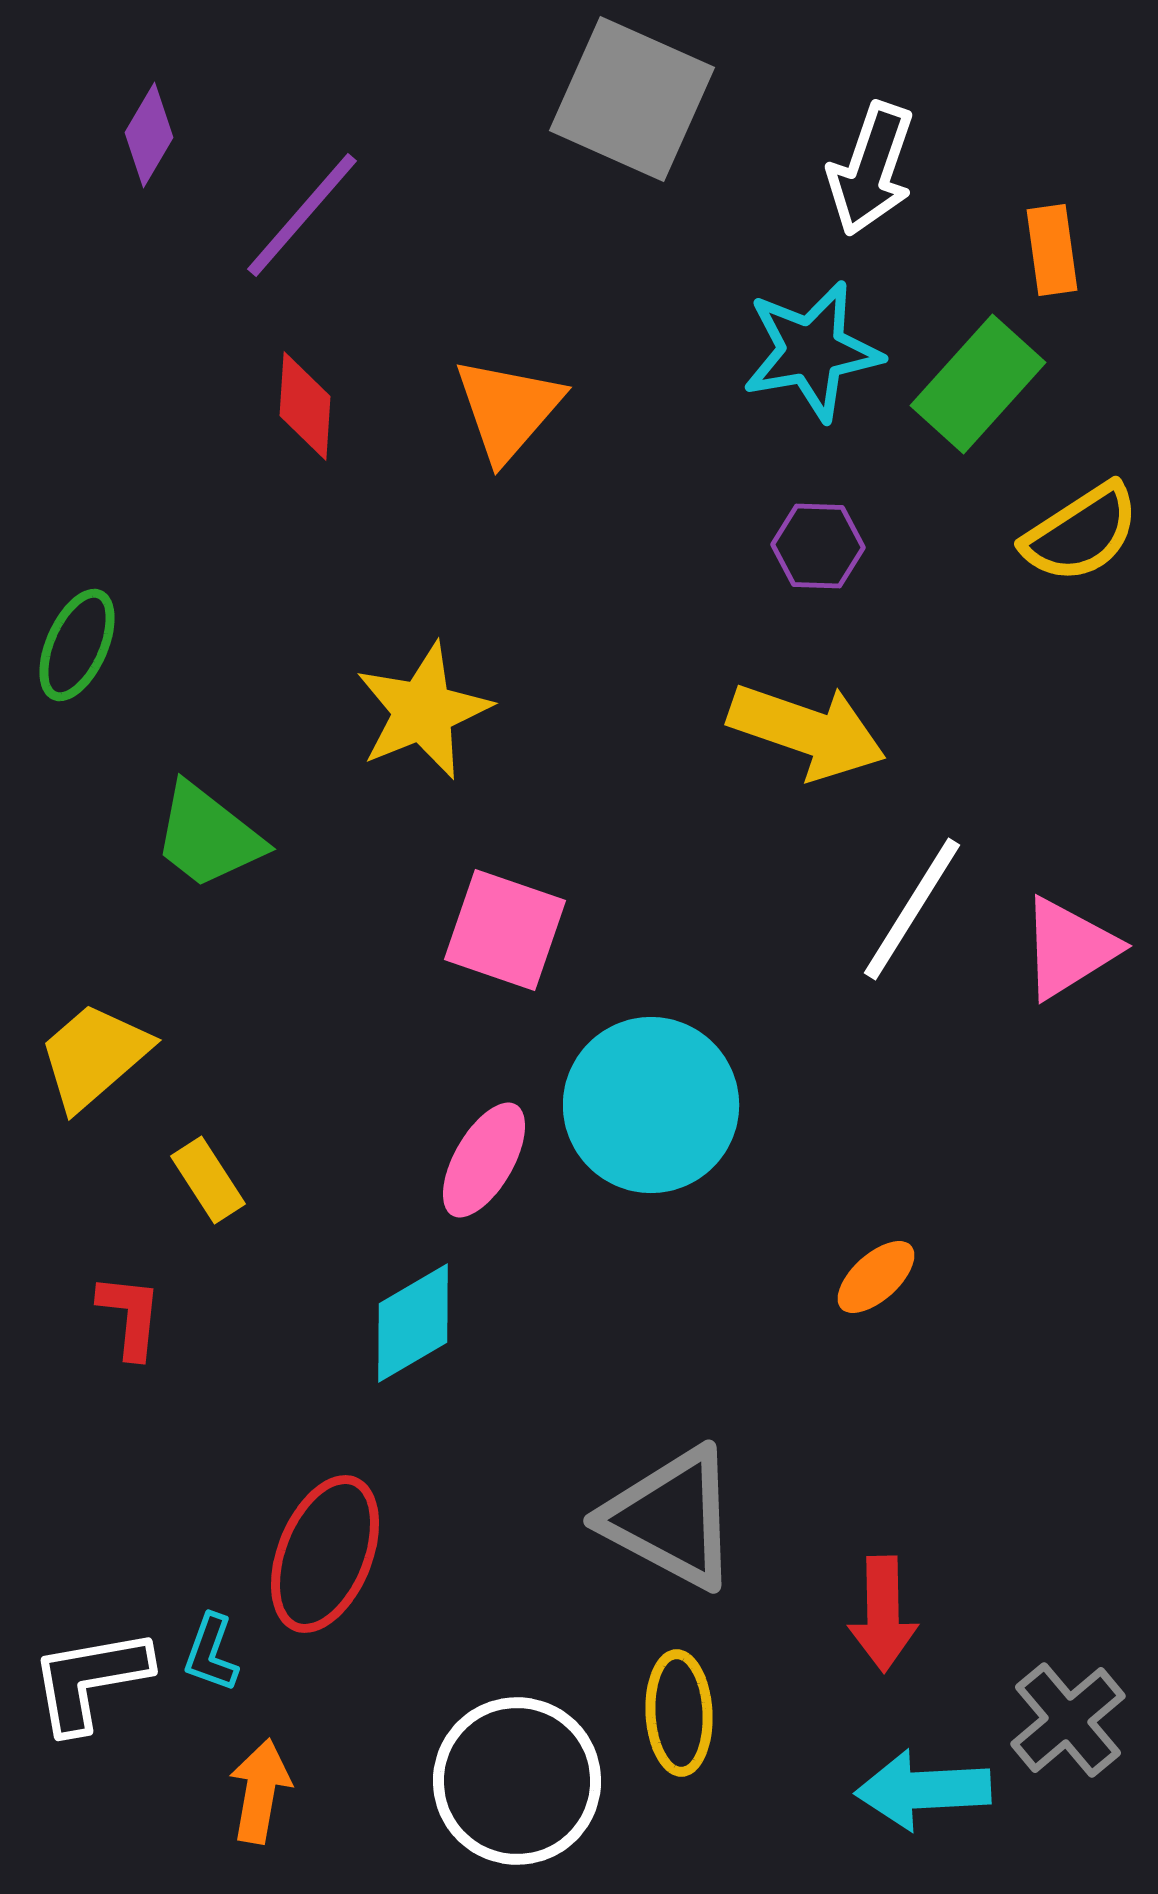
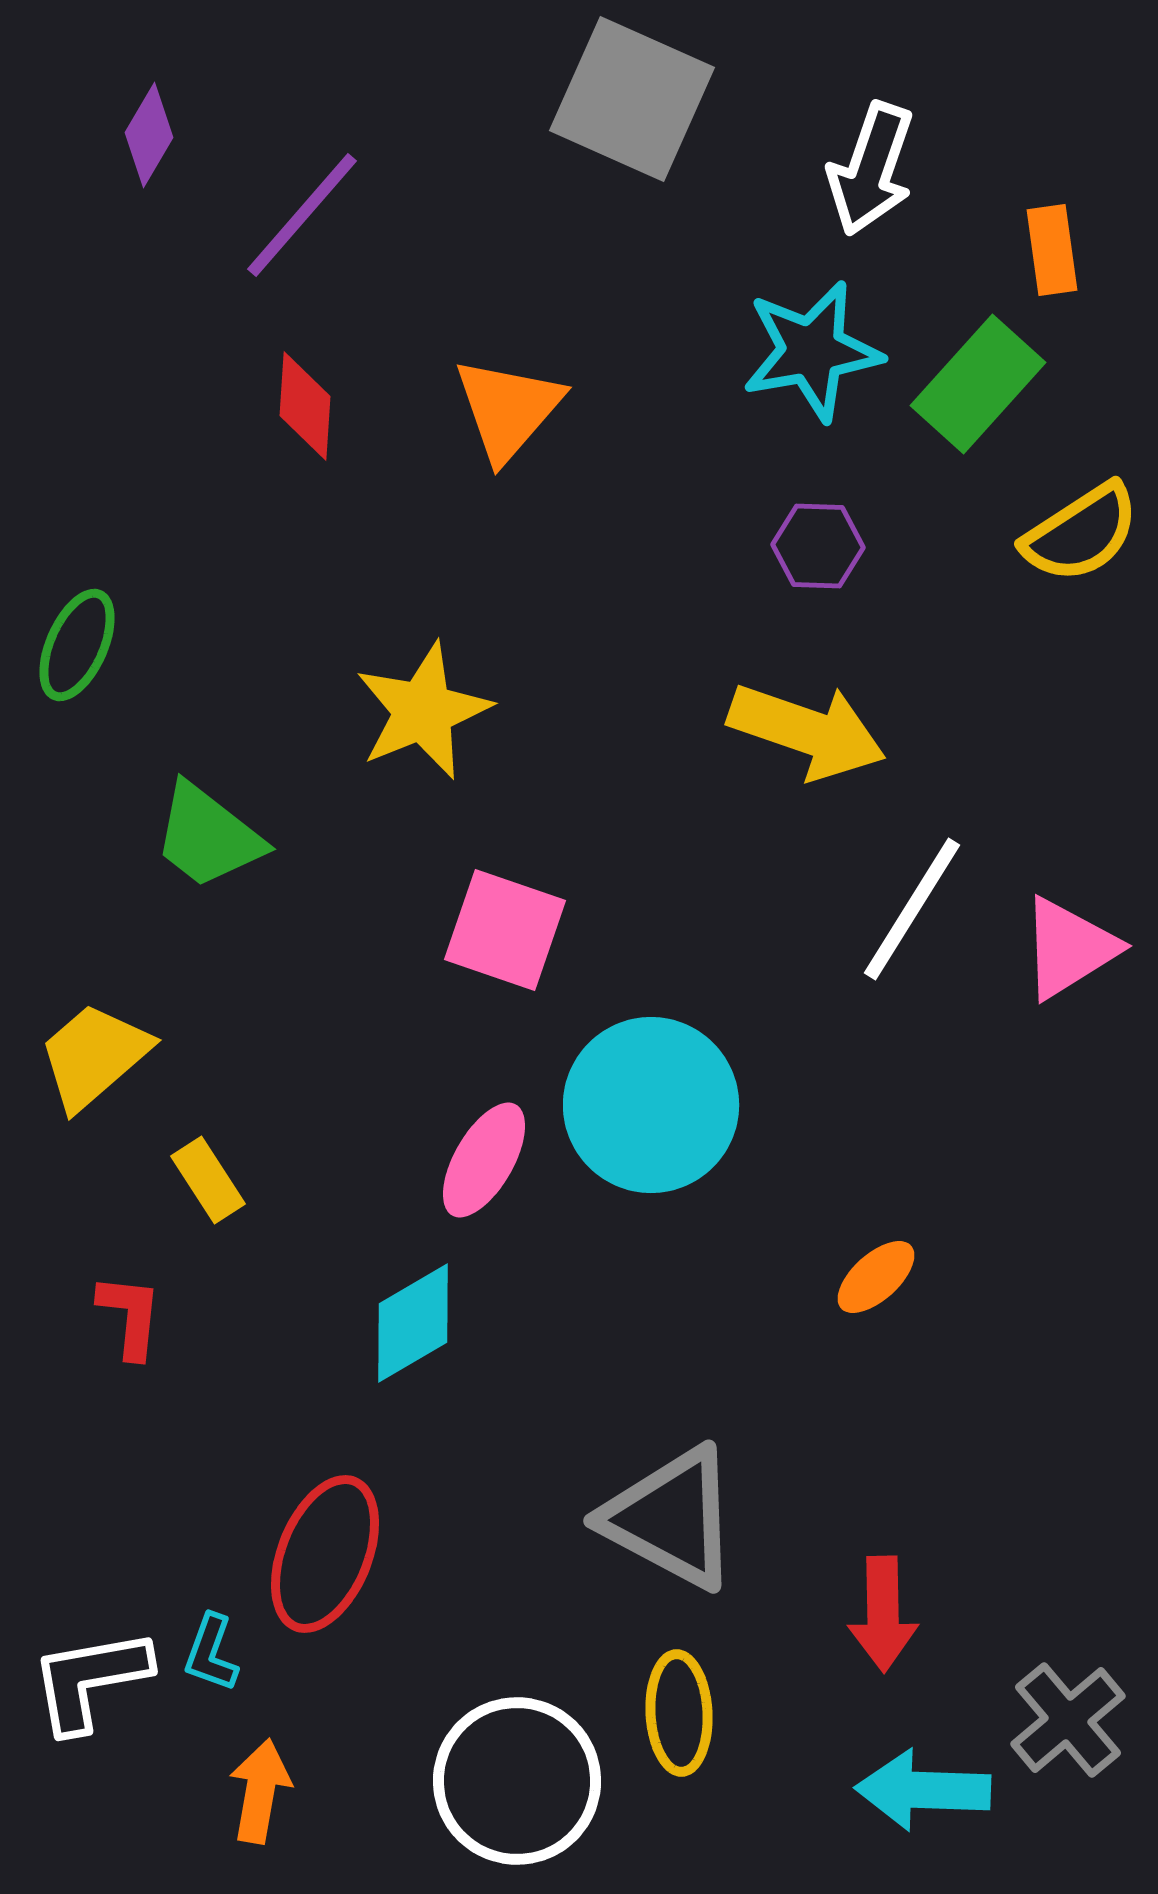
cyan arrow: rotated 5 degrees clockwise
